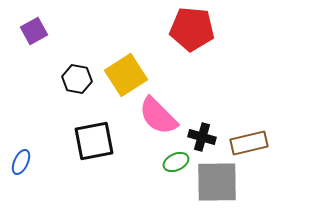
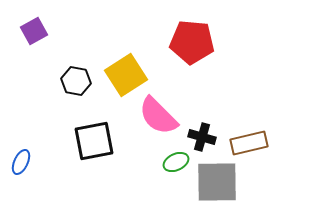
red pentagon: moved 13 px down
black hexagon: moved 1 px left, 2 px down
